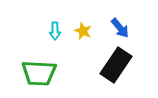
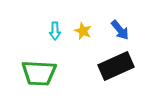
blue arrow: moved 2 px down
black rectangle: moved 1 px down; rotated 32 degrees clockwise
